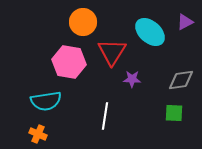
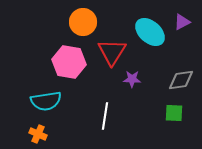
purple triangle: moved 3 px left
